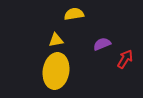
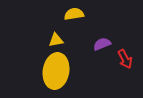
red arrow: rotated 120 degrees clockwise
